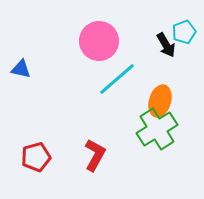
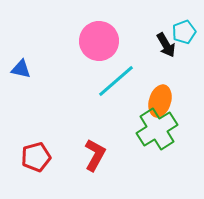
cyan line: moved 1 px left, 2 px down
